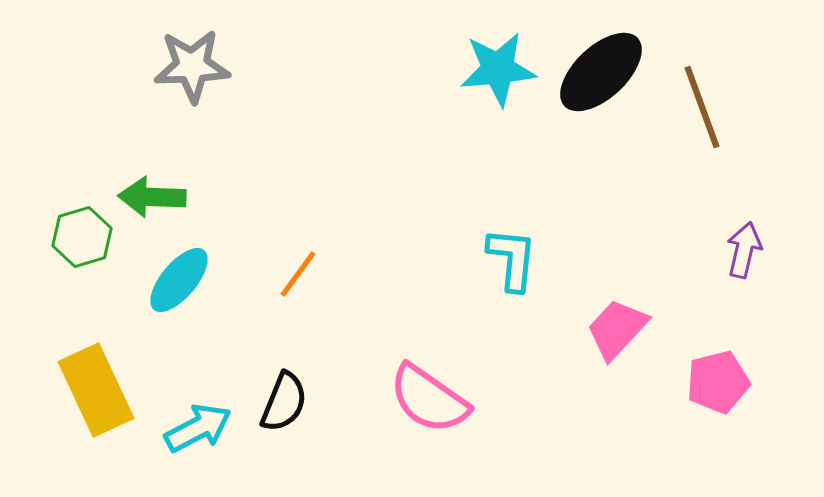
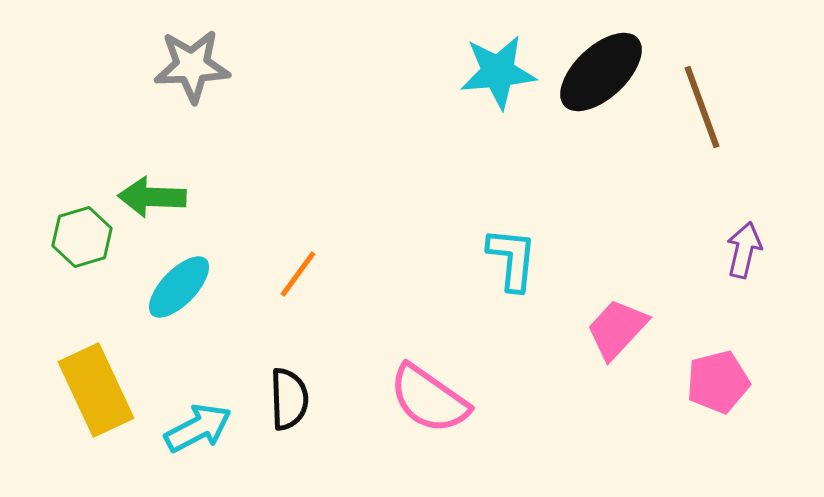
cyan star: moved 3 px down
cyan ellipse: moved 7 px down; rotated 4 degrees clockwise
black semicircle: moved 5 px right, 3 px up; rotated 24 degrees counterclockwise
